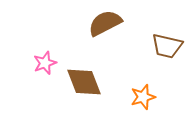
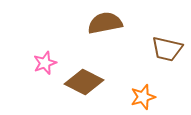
brown semicircle: rotated 16 degrees clockwise
brown trapezoid: moved 3 px down
brown diamond: rotated 42 degrees counterclockwise
